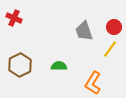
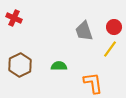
orange L-shape: rotated 140 degrees clockwise
